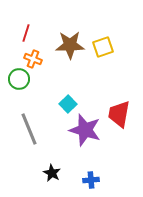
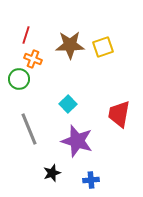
red line: moved 2 px down
purple star: moved 8 px left, 11 px down
black star: rotated 24 degrees clockwise
